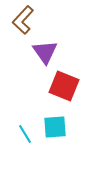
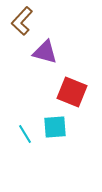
brown L-shape: moved 1 px left, 1 px down
purple triangle: rotated 40 degrees counterclockwise
red square: moved 8 px right, 6 px down
